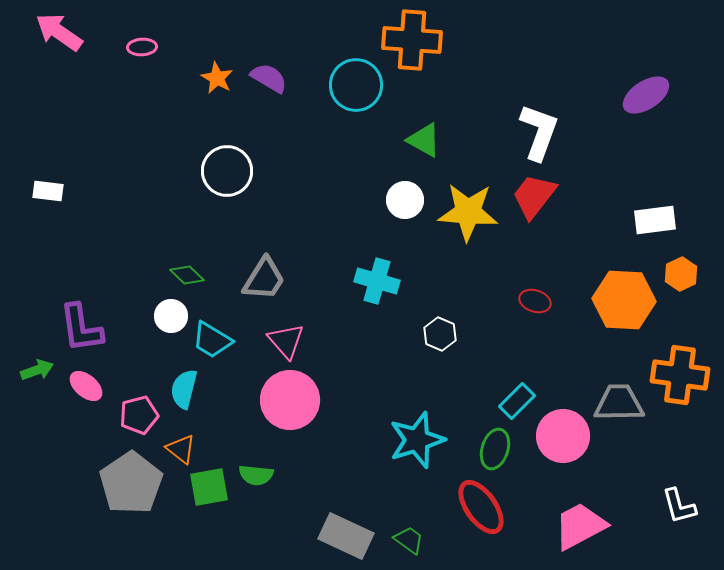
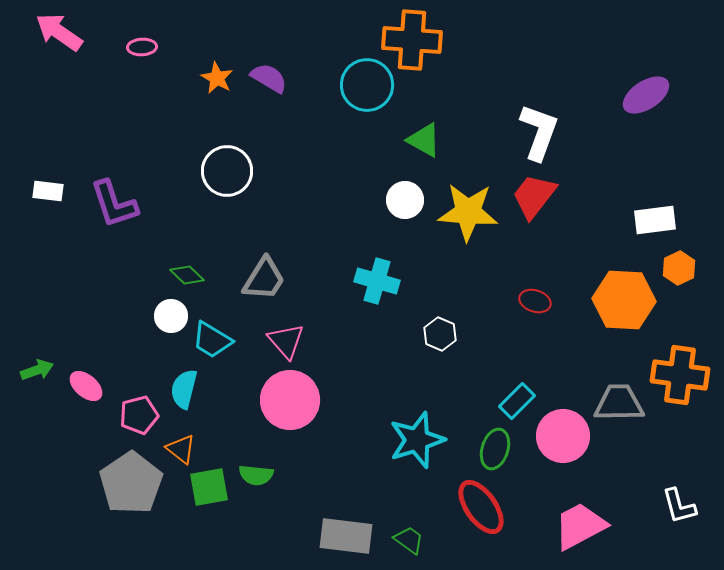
cyan circle at (356, 85): moved 11 px right
orange hexagon at (681, 274): moved 2 px left, 6 px up
purple L-shape at (81, 328): moved 33 px right, 124 px up; rotated 10 degrees counterclockwise
gray rectangle at (346, 536): rotated 18 degrees counterclockwise
